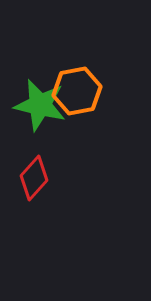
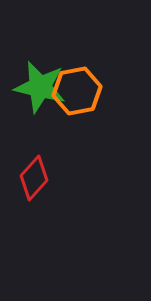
green star: moved 18 px up
